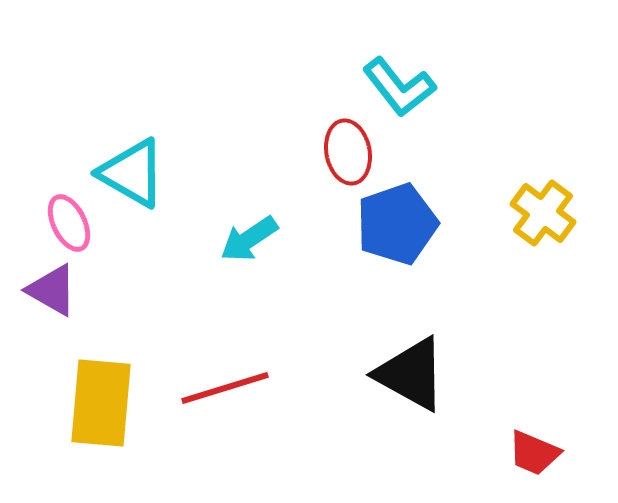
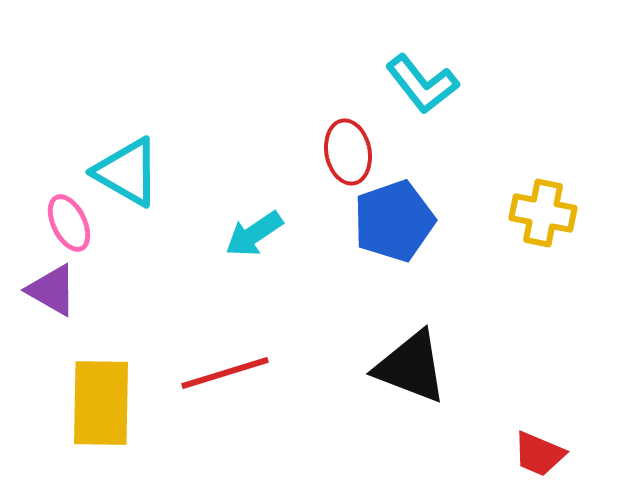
cyan L-shape: moved 23 px right, 3 px up
cyan triangle: moved 5 px left, 1 px up
yellow cross: rotated 26 degrees counterclockwise
blue pentagon: moved 3 px left, 3 px up
cyan arrow: moved 5 px right, 5 px up
black triangle: moved 7 px up; rotated 8 degrees counterclockwise
red line: moved 15 px up
yellow rectangle: rotated 4 degrees counterclockwise
red trapezoid: moved 5 px right, 1 px down
